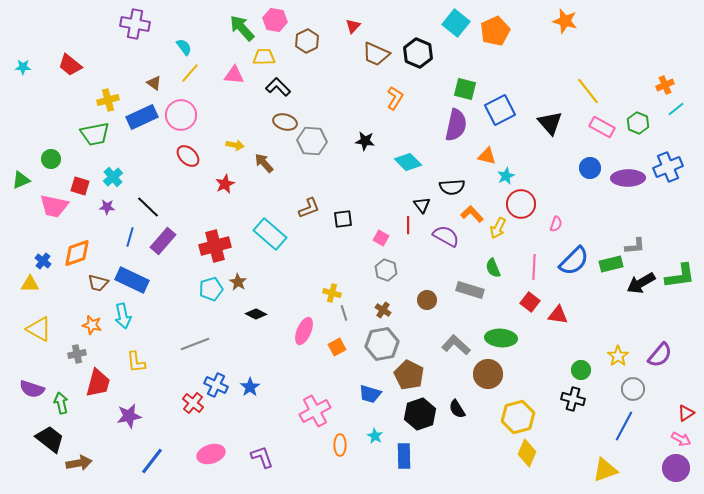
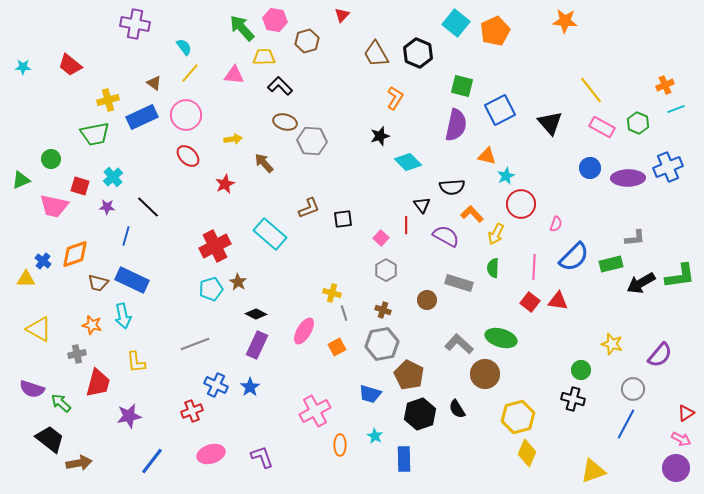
orange star at (565, 21): rotated 10 degrees counterclockwise
red triangle at (353, 26): moved 11 px left, 11 px up
brown hexagon at (307, 41): rotated 10 degrees clockwise
brown trapezoid at (376, 54): rotated 36 degrees clockwise
black L-shape at (278, 87): moved 2 px right, 1 px up
green square at (465, 89): moved 3 px left, 3 px up
yellow line at (588, 91): moved 3 px right, 1 px up
cyan line at (676, 109): rotated 18 degrees clockwise
pink circle at (181, 115): moved 5 px right
black star at (365, 141): moved 15 px right, 5 px up; rotated 24 degrees counterclockwise
yellow arrow at (235, 145): moved 2 px left, 6 px up; rotated 18 degrees counterclockwise
red line at (408, 225): moved 2 px left
yellow arrow at (498, 228): moved 2 px left, 6 px down
blue line at (130, 237): moved 4 px left, 1 px up
pink square at (381, 238): rotated 14 degrees clockwise
purple rectangle at (163, 241): moved 94 px right, 104 px down; rotated 16 degrees counterclockwise
red cross at (215, 246): rotated 12 degrees counterclockwise
gray L-shape at (635, 246): moved 8 px up
orange diamond at (77, 253): moved 2 px left, 1 px down
blue semicircle at (574, 261): moved 4 px up
green semicircle at (493, 268): rotated 24 degrees clockwise
gray hexagon at (386, 270): rotated 10 degrees clockwise
yellow triangle at (30, 284): moved 4 px left, 5 px up
gray rectangle at (470, 290): moved 11 px left, 7 px up
brown cross at (383, 310): rotated 14 degrees counterclockwise
red triangle at (558, 315): moved 14 px up
pink ellipse at (304, 331): rotated 8 degrees clockwise
green ellipse at (501, 338): rotated 12 degrees clockwise
gray L-shape at (456, 345): moved 3 px right, 1 px up
yellow star at (618, 356): moved 6 px left, 12 px up; rotated 20 degrees counterclockwise
brown circle at (488, 374): moved 3 px left
green arrow at (61, 403): rotated 35 degrees counterclockwise
red cross at (193, 403): moved 1 px left, 8 px down; rotated 30 degrees clockwise
blue line at (624, 426): moved 2 px right, 2 px up
blue rectangle at (404, 456): moved 3 px down
yellow triangle at (605, 470): moved 12 px left, 1 px down
